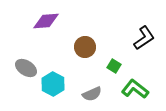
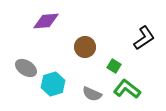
cyan hexagon: rotated 15 degrees clockwise
green L-shape: moved 8 px left
gray semicircle: rotated 48 degrees clockwise
